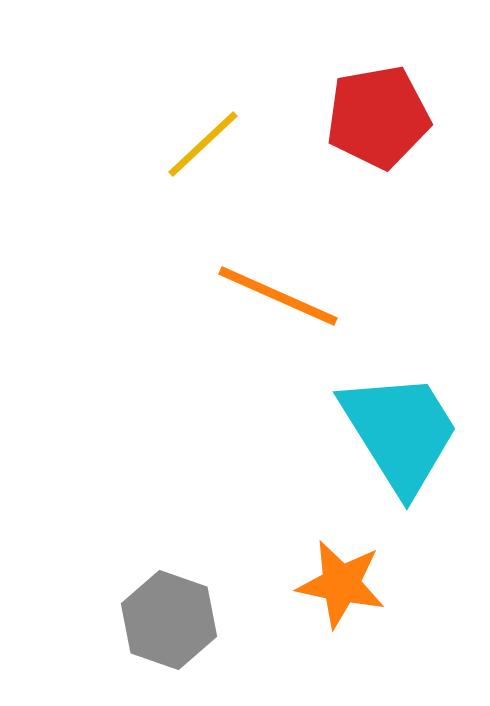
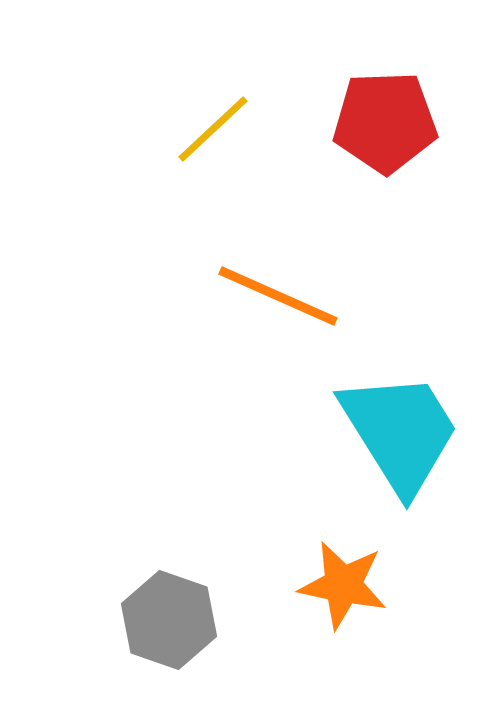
red pentagon: moved 7 px right, 5 px down; rotated 8 degrees clockwise
yellow line: moved 10 px right, 15 px up
orange star: moved 2 px right, 1 px down
